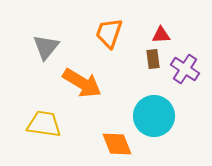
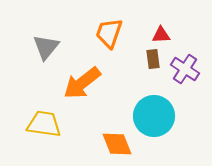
orange arrow: rotated 111 degrees clockwise
